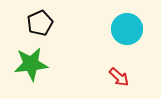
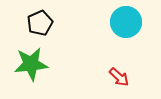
cyan circle: moved 1 px left, 7 px up
